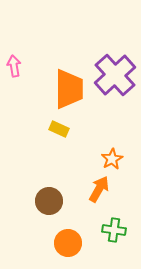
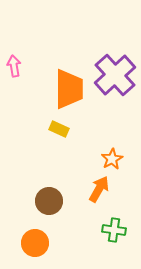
orange circle: moved 33 px left
